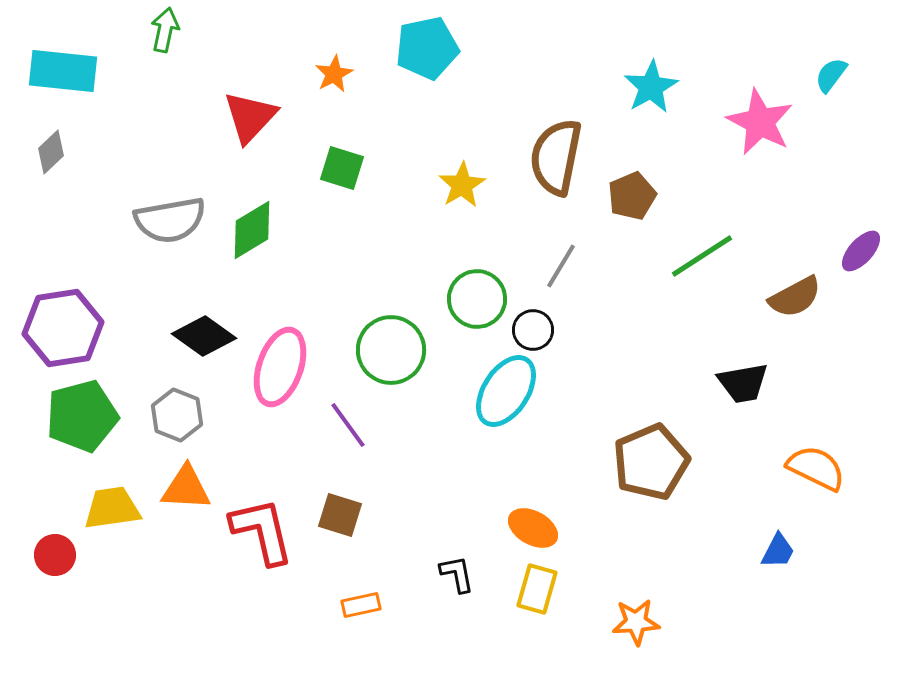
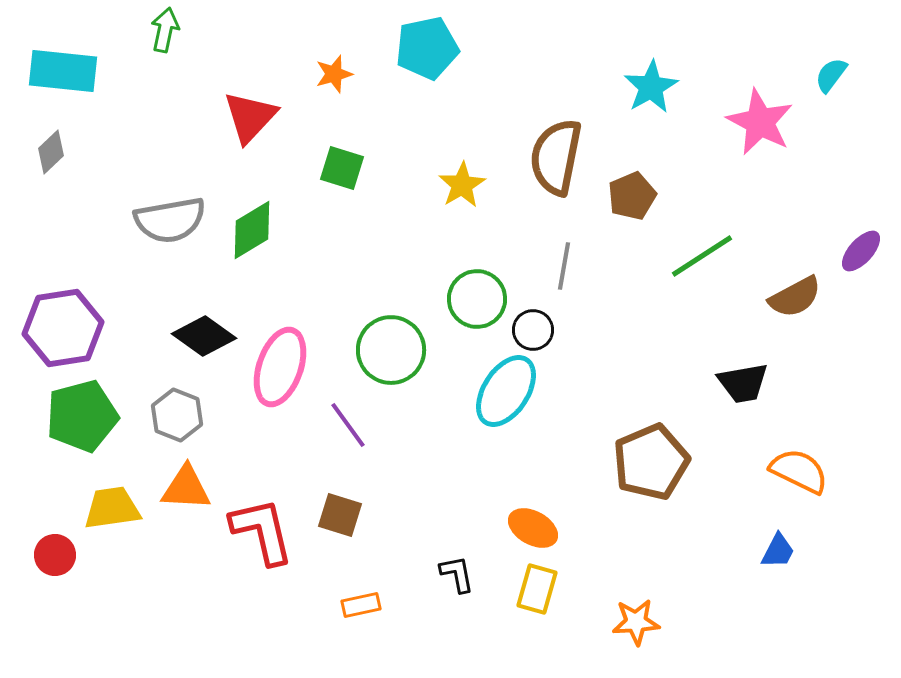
orange star at (334, 74): rotated 12 degrees clockwise
gray line at (561, 266): moved 3 px right; rotated 21 degrees counterclockwise
orange semicircle at (816, 468): moved 17 px left, 3 px down
